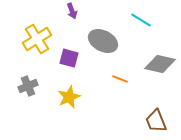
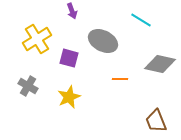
orange line: rotated 21 degrees counterclockwise
gray cross: rotated 36 degrees counterclockwise
